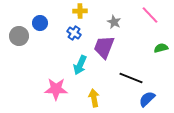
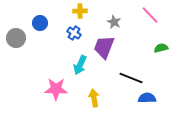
gray circle: moved 3 px left, 2 px down
blue semicircle: moved 1 px up; rotated 42 degrees clockwise
